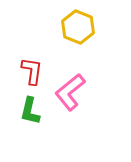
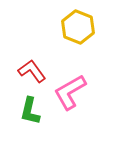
red L-shape: rotated 44 degrees counterclockwise
pink L-shape: rotated 9 degrees clockwise
